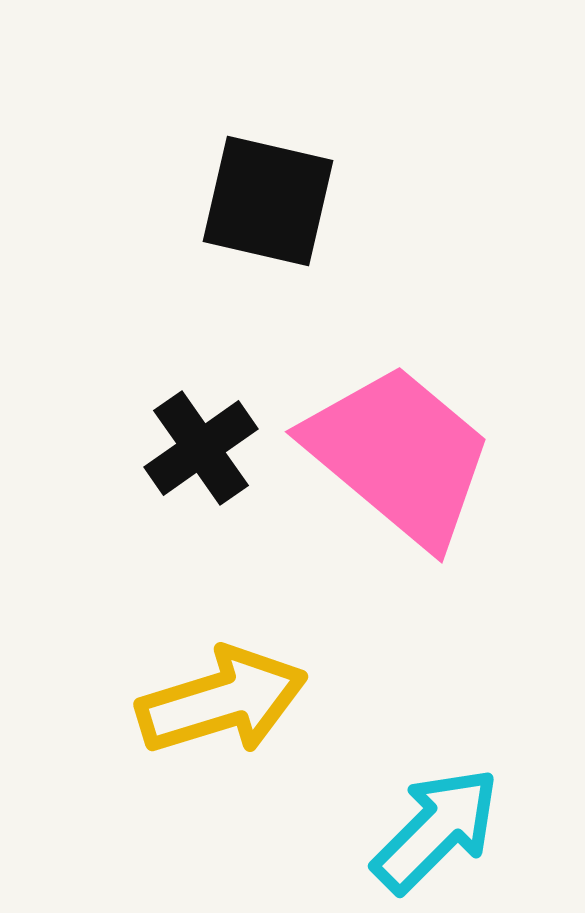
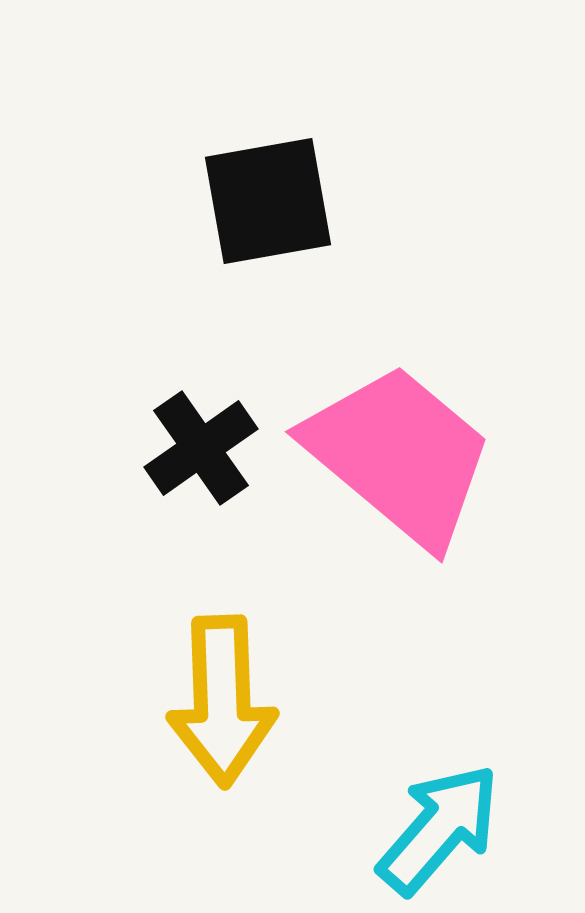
black square: rotated 23 degrees counterclockwise
yellow arrow: rotated 105 degrees clockwise
cyan arrow: moved 3 px right, 1 px up; rotated 4 degrees counterclockwise
